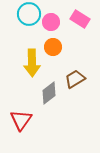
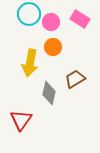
yellow arrow: moved 2 px left; rotated 12 degrees clockwise
gray diamond: rotated 40 degrees counterclockwise
